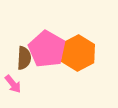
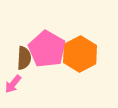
orange hexagon: moved 2 px right, 1 px down
pink arrow: rotated 78 degrees clockwise
